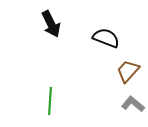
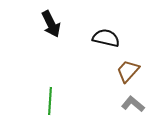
black semicircle: rotated 8 degrees counterclockwise
